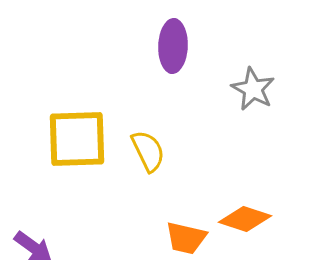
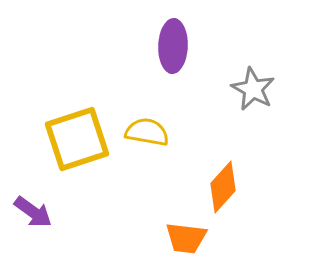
yellow square: rotated 16 degrees counterclockwise
yellow semicircle: moved 1 px left, 19 px up; rotated 54 degrees counterclockwise
orange diamond: moved 22 px left, 32 px up; rotated 66 degrees counterclockwise
orange trapezoid: rotated 6 degrees counterclockwise
purple arrow: moved 35 px up
